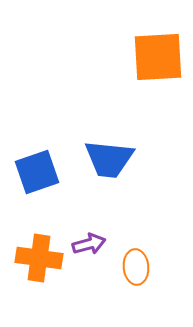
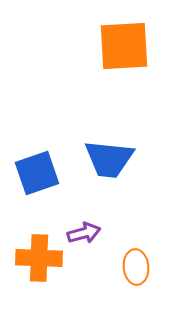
orange square: moved 34 px left, 11 px up
blue square: moved 1 px down
purple arrow: moved 5 px left, 11 px up
orange cross: rotated 6 degrees counterclockwise
